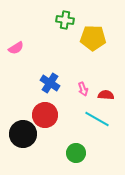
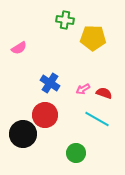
pink semicircle: moved 3 px right
pink arrow: rotated 80 degrees clockwise
red semicircle: moved 2 px left, 2 px up; rotated 14 degrees clockwise
